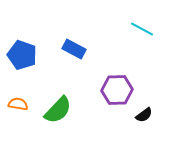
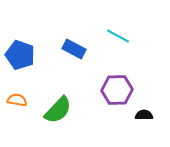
cyan line: moved 24 px left, 7 px down
blue pentagon: moved 2 px left
orange semicircle: moved 1 px left, 4 px up
black semicircle: rotated 144 degrees counterclockwise
